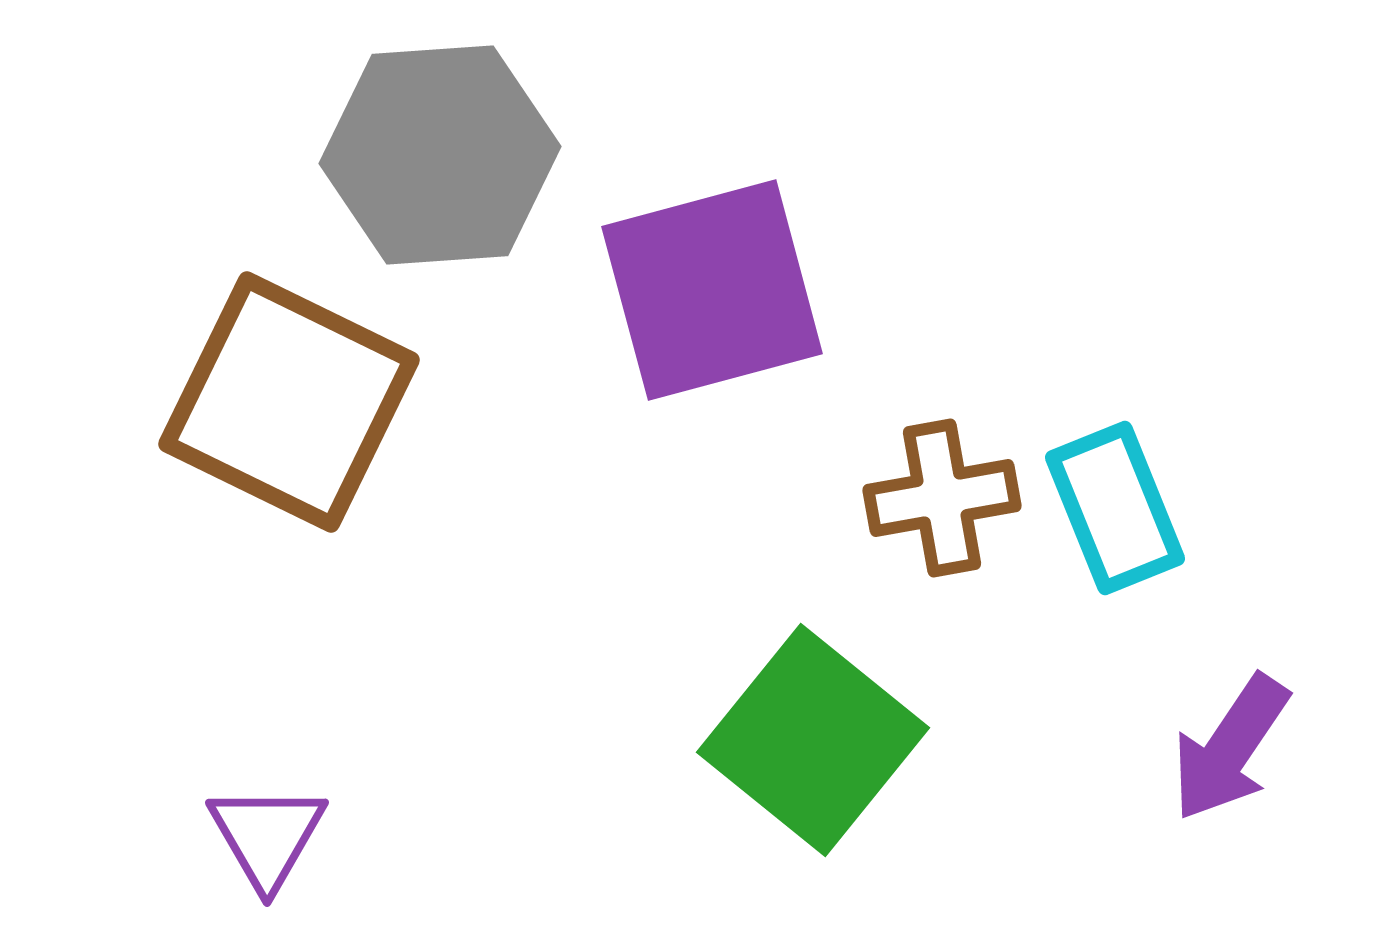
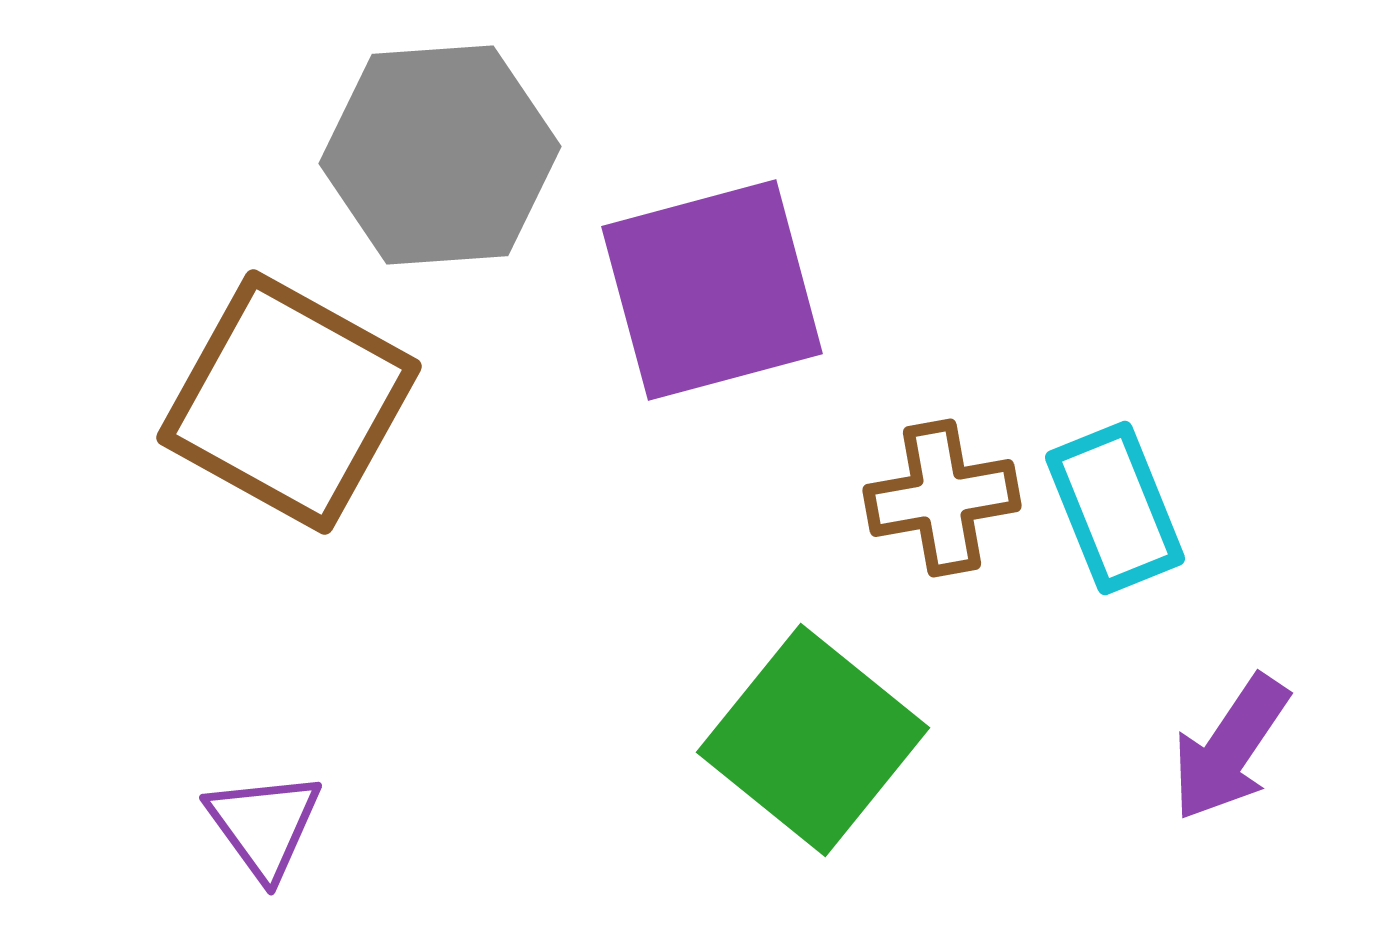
brown square: rotated 3 degrees clockwise
purple triangle: moved 3 px left, 11 px up; rotated 6 degrees counterclockwise
